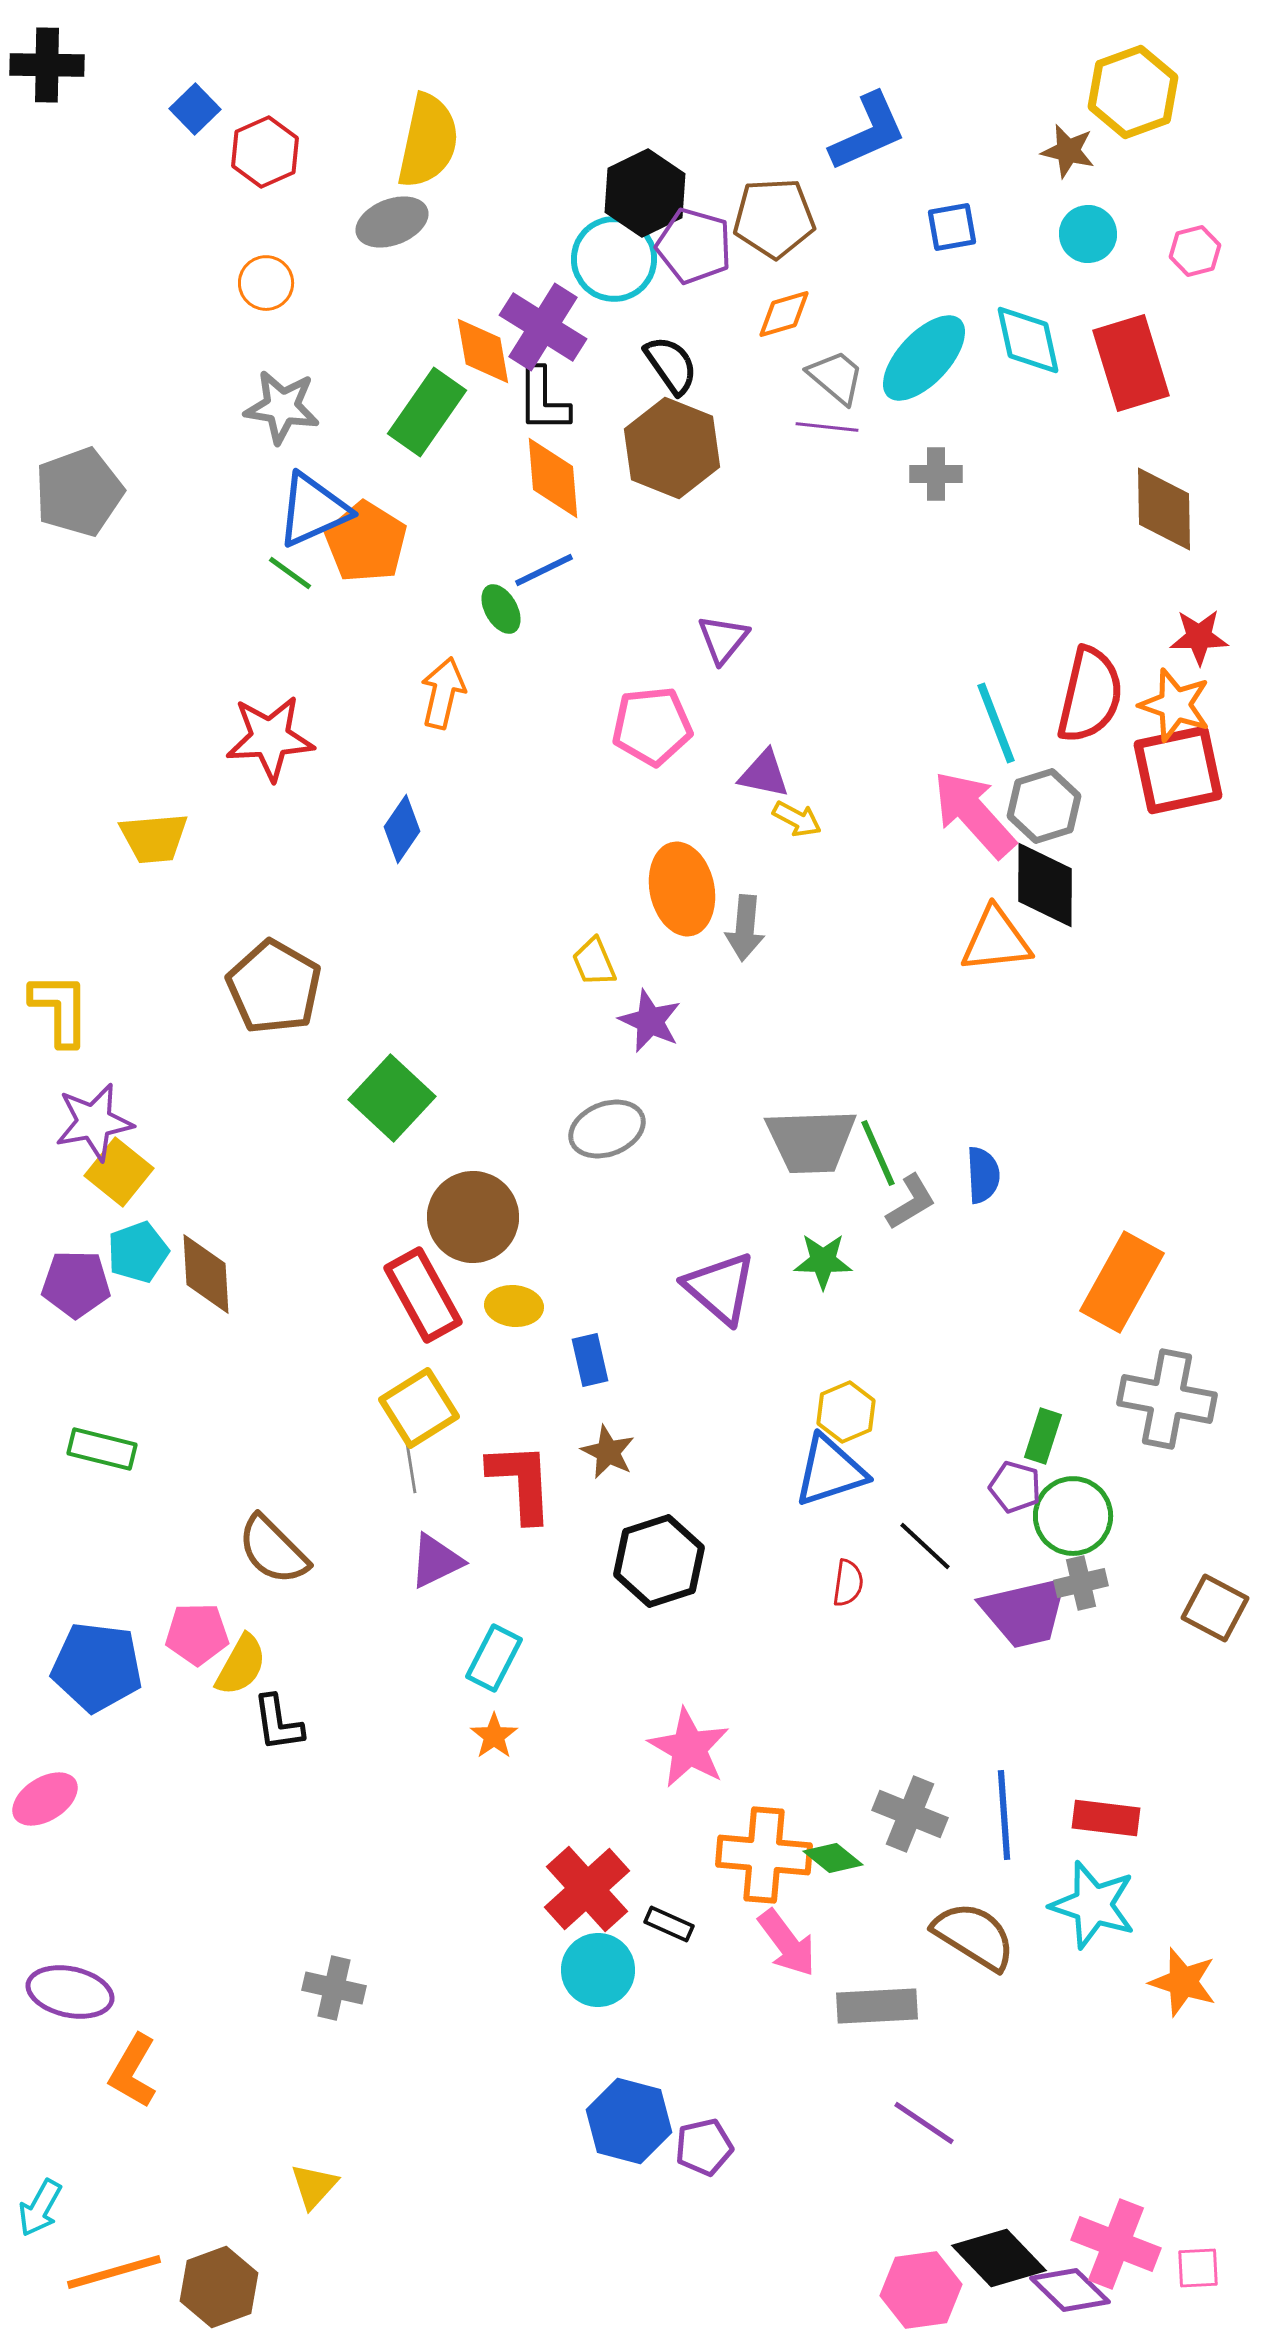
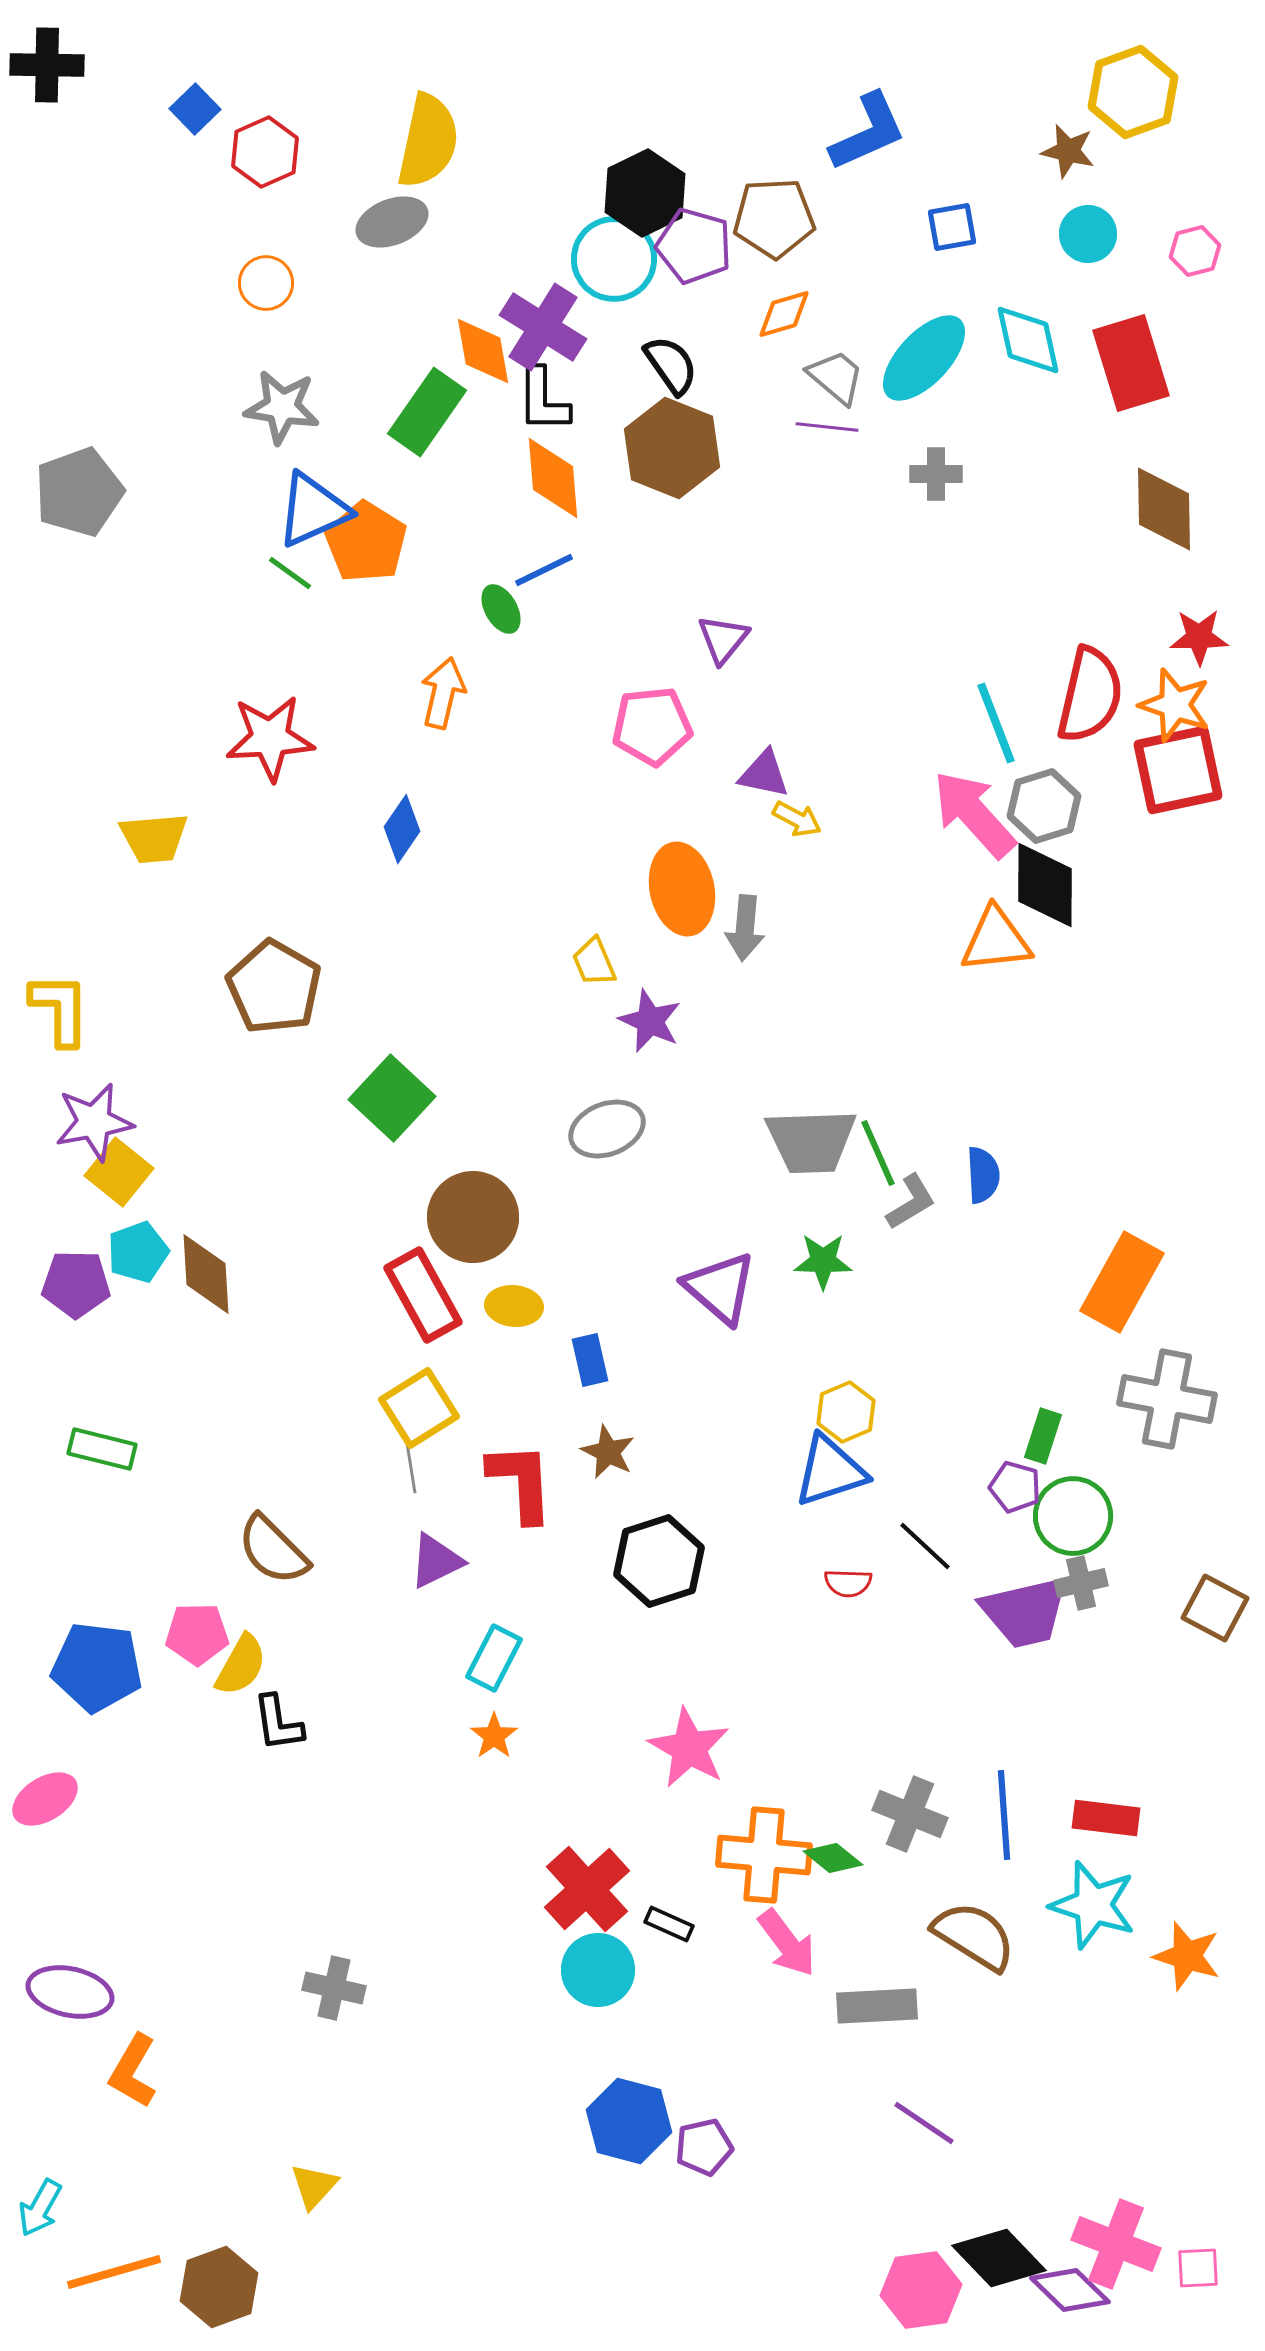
red semicircle at (848, 1583): rotated 84 degrees clockwise
orange star at (1183, 1982): moved 4 px right, 26 px up
